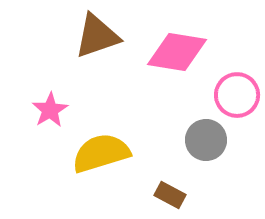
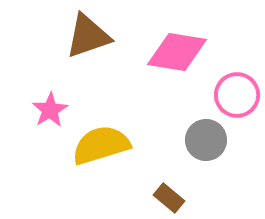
brown triangle: moved 9 px left
yellow semicircle: moved 8 px up
brown rectangle: moved 1 px left, 3 px down; rotated 12 degrees clockwise
